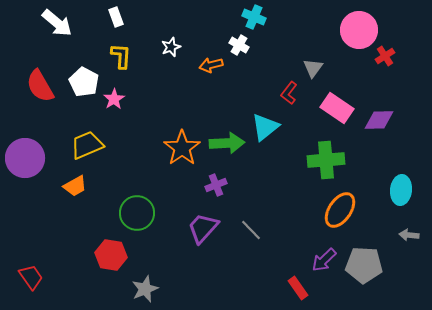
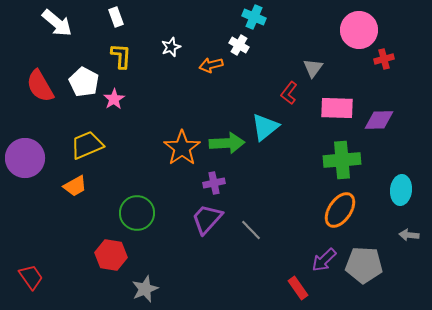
red cross: moved 1 px left, 3 px down; rotated 18 degrees clockwise
pink rectangle: rotated 32 degrees counterclockwise
green cross: moved 16 px right
purple cross: moved 2 px left, 2 px up; rotated 10 degrees clockwise
purple trapezoid: moved 4 px right, 9 px up
